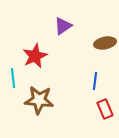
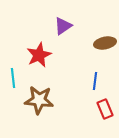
red star: moved 4 px right, 1 px up
